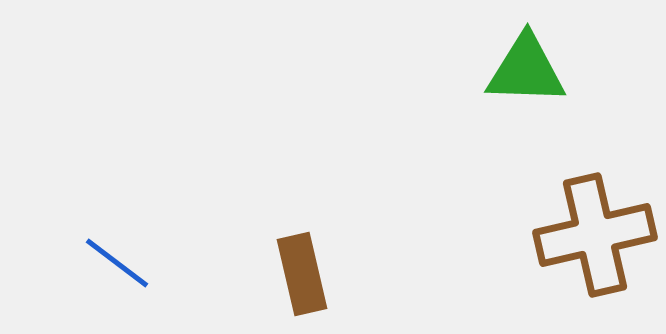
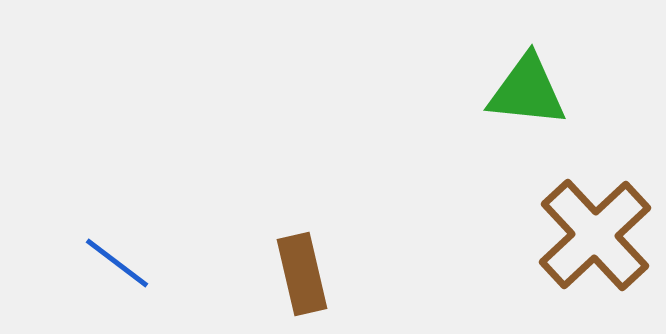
green triangle: moved 1 px right, 21 px down; rotated 4 degrees clockwise
brown cross: rotated 30 degrees counterclockwise
